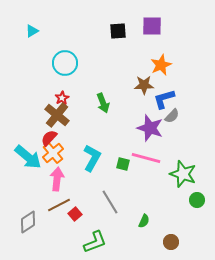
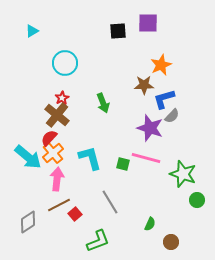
purple square: moved 4 px left, 3 px up
cyan L-shape: moved 2 px left; rotated 44 degrees counterclockwise
green semicircle: moved 6 px right, 3 px down
green L-shape: moved 3 px right, 1 px up
